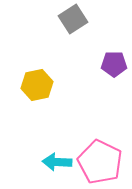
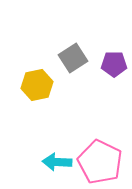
gray square: moved 39 px down
